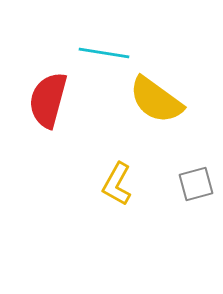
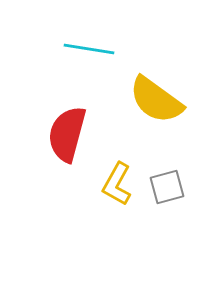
cyan line: moved 15 px left, 4 px up
red semicircle: moved 19 px right, 34 px down
gray square: moved 29 px left, 3 px down
